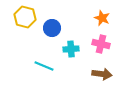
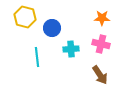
orange star: rotated 21 degrees counterclockwise
cyan line: moved 7 px left, 9 px up; rotated 60 degrees clockwise
brown arrow: moved 2 px left, 1 px down; rotated 48 degrees clockwise
